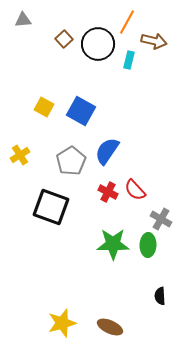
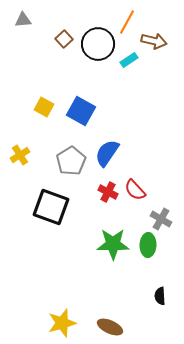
cyan rectangle: rotated 42 degrees clockwise
blue semicircle: moved 2 px down
